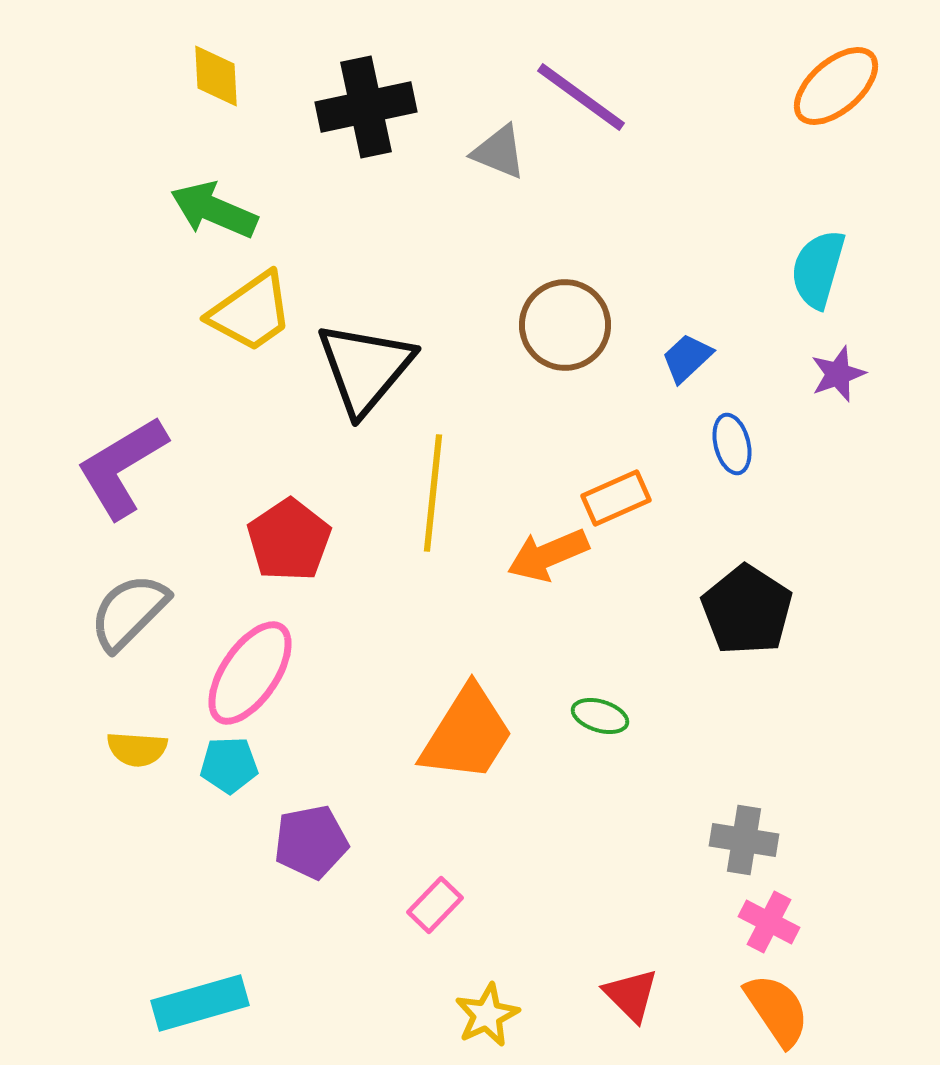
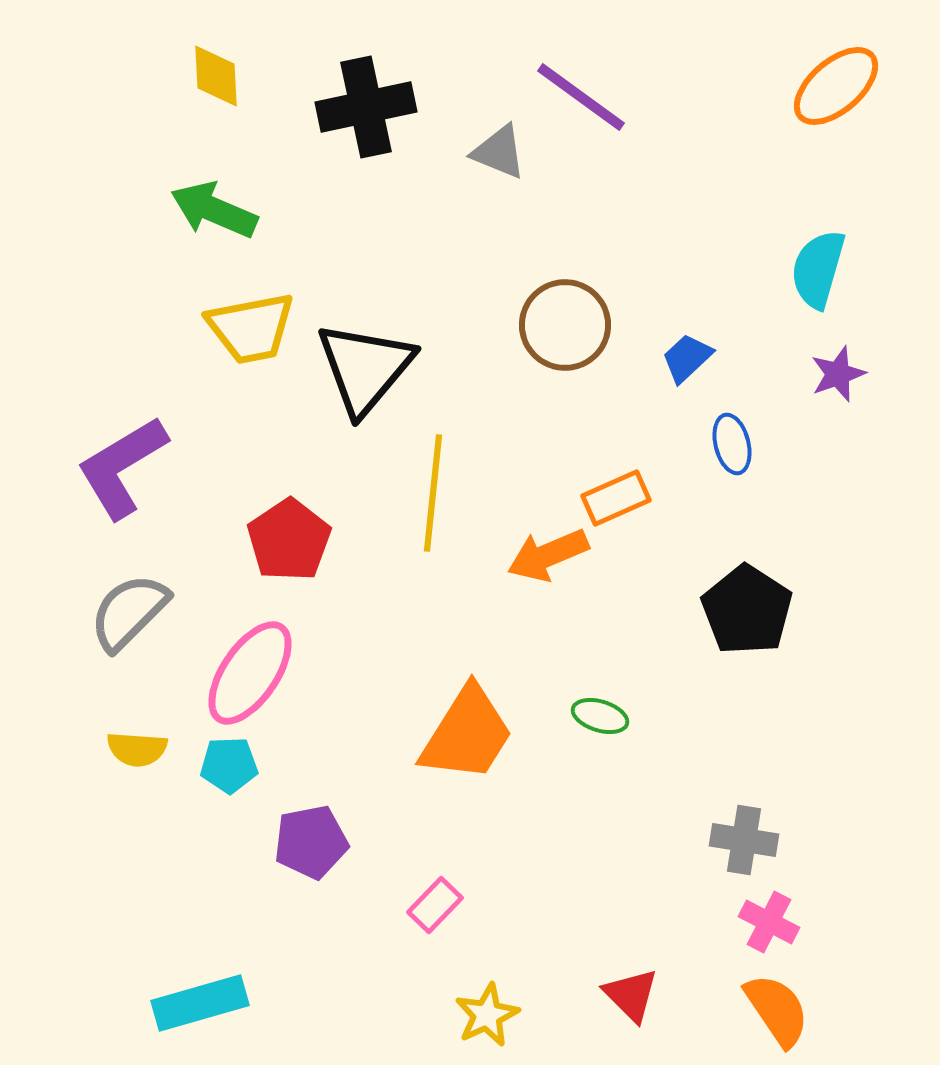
yellow trapezoid: moved 16 px down; rotated 24 degrees clockwise
